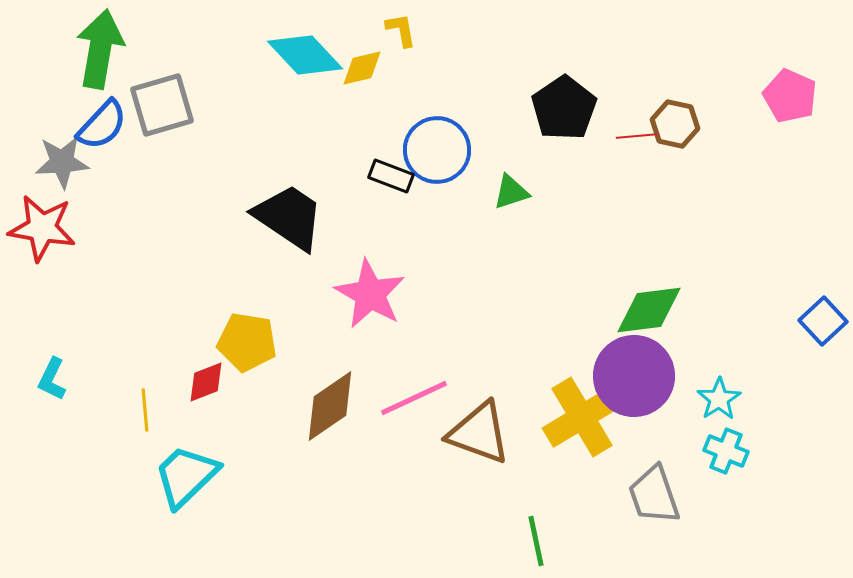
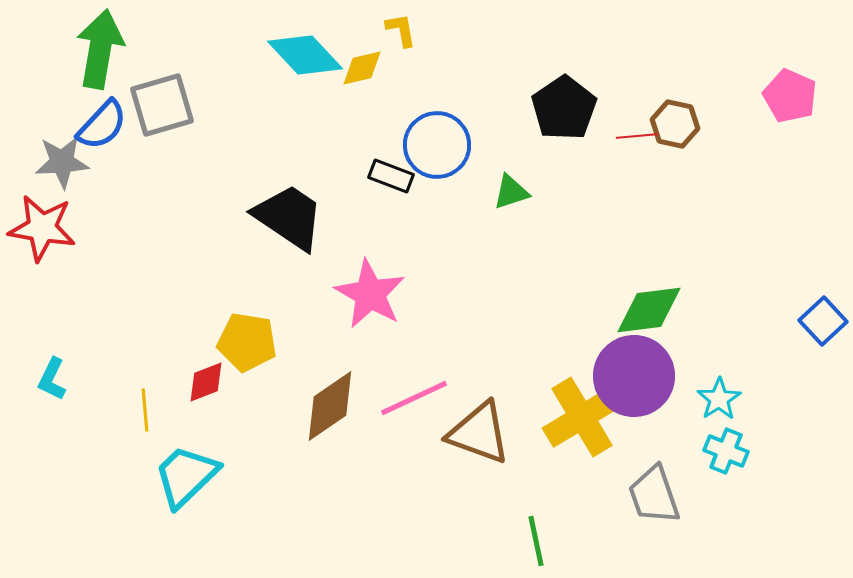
blue circle: moved 5 px up
